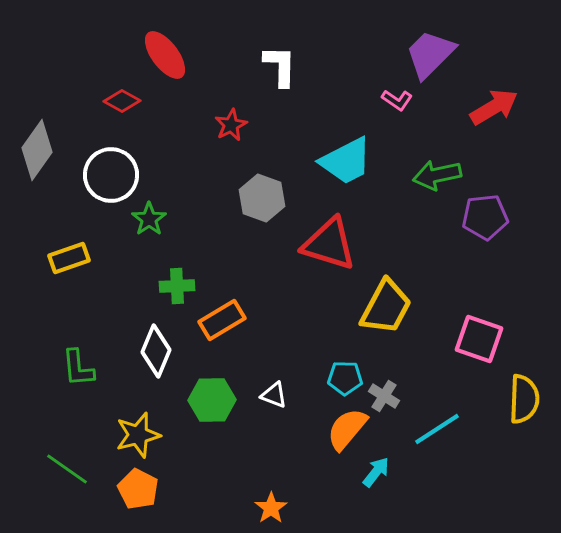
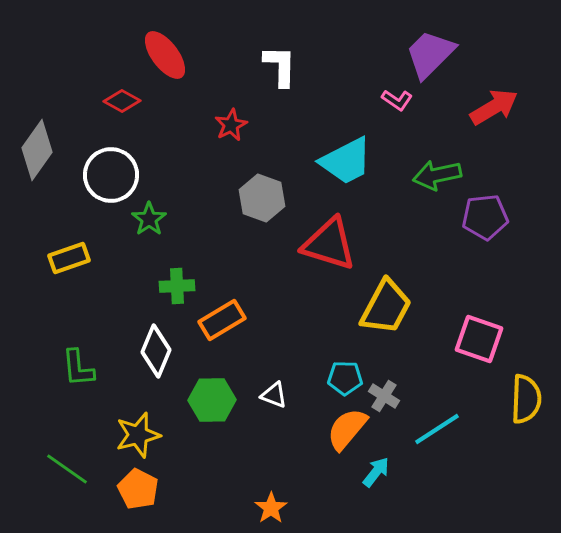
yellow semicircle: moved 2 px right
